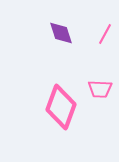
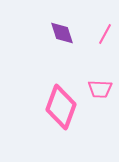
purple diamond: moved 1 px right
